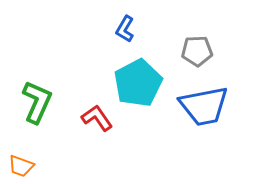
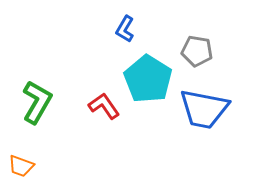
gray pentagon: rotated 12 degrees clockwise
cyan pentagon: moved 10 px right, 4 px up; rotated 12 degrees counterclockwise
green L-shape: rotated 6 degrees clockwise
blue trapezoid: moved 3 px down; rotated 22 degrees clockwise
red L-shape: moved 7 px right, 12 px up
